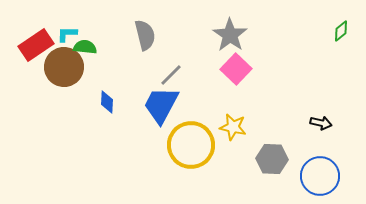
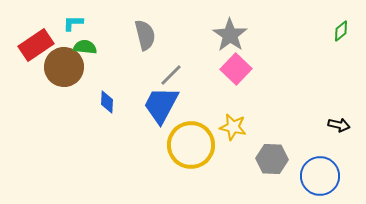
cyan L-shape: moved 6 px right, 11 px up
black arrow: moved 18 px right, 2 px down
